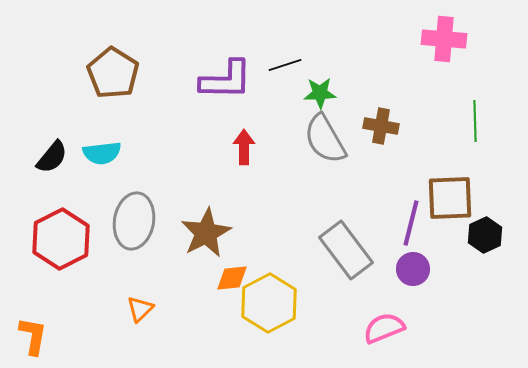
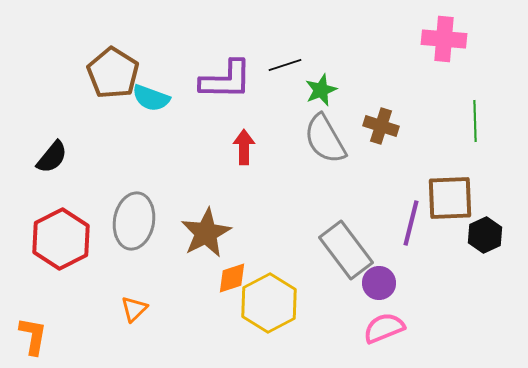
green star: moved 1 px right, 3 px up; rotated 20 degrees counterclockwise
brown cross: rotated 8 degrees clockwise
cyan semicircle: moved 49 px right, 55 px up; rotated 27 degrees clockwise
purple circle: moved 34 px left, 14 px down
orange diamond: rotated 12 degrees counterclockwise
orange triangle: moved 6 px left
